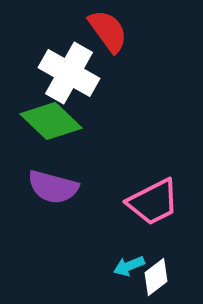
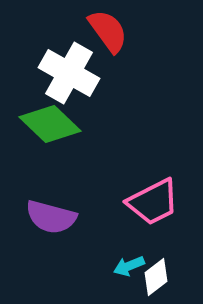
green diamond: moved 1 px left, 3 px down
purple semicircle: moved 2 px left, 30 px down
